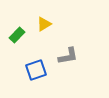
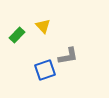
yellow triangle: moved 1 px left, 2 px down; rotated 42 degrees counterclockwise
blue square: moved 9 px right
